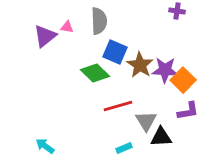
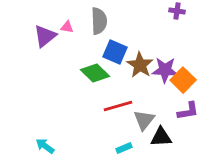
gray triangle: moved 2 px left, 1 px up; rotated 10 degrees clockwise
